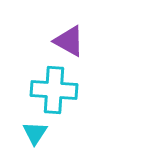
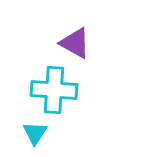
purple triangle: moved 6 px right, 2 px down
